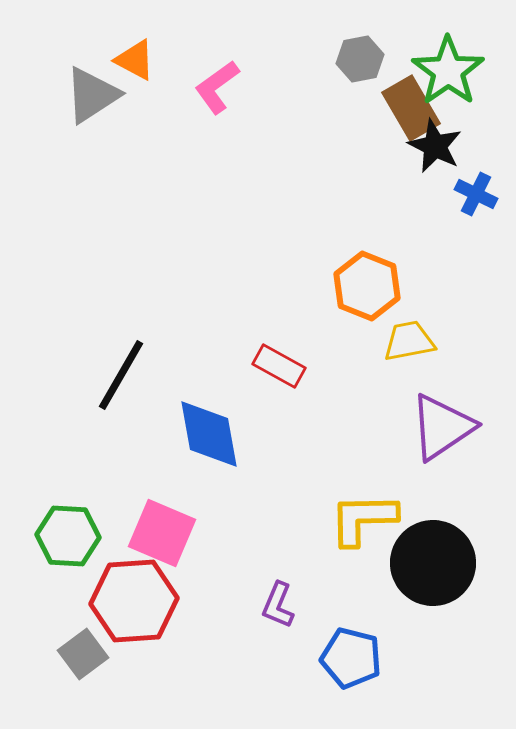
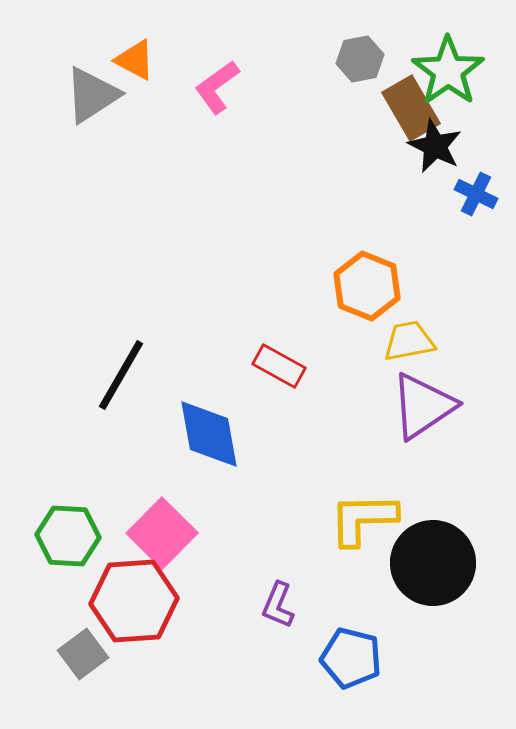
purple triangle: moved 19 px left, 21 px up
pink square: rotated 22 degrees clockwise
